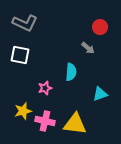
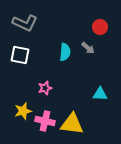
cyan semicircle: moved 6 px left, 20 px up
cyan triangle: rotated 21 degrees clockwise
yellow triangle: moved 3 px left
